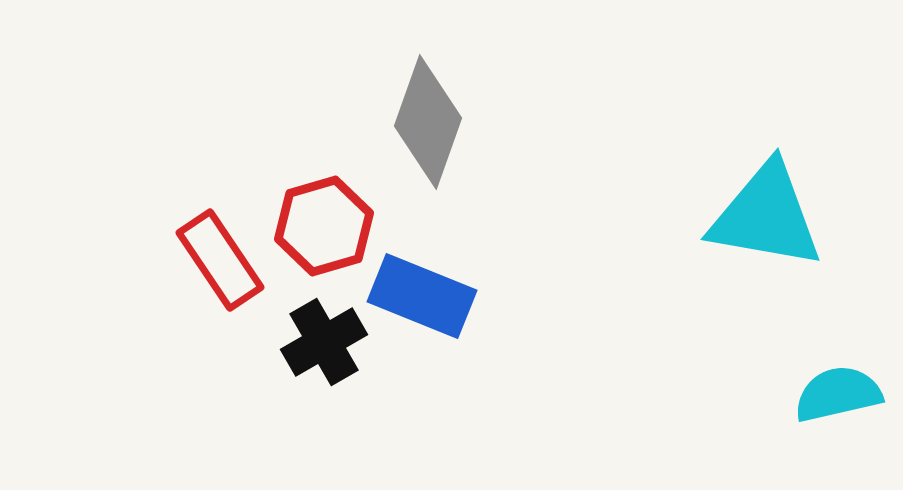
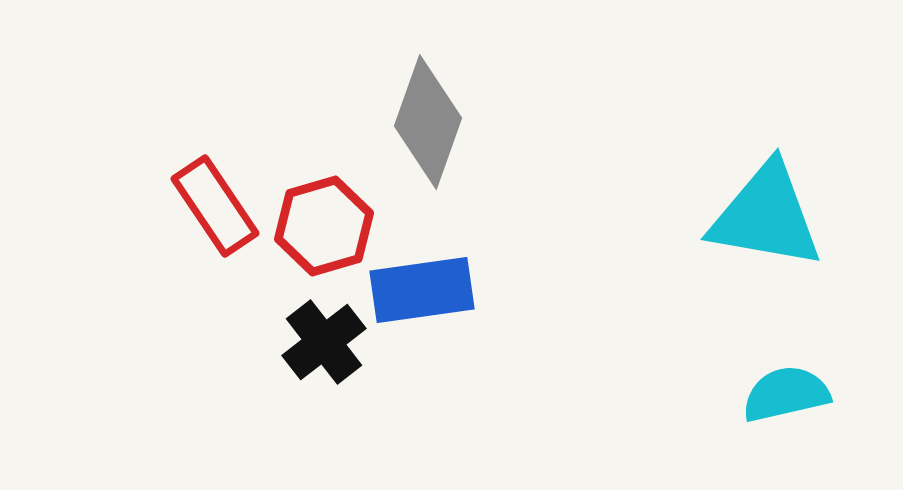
red rectangle: moved 5 px left, 54 px up
blue rectangle: moved 6 px up; rotated 30 degrees counterclockwise
black cross: rotated 8 degrees counterclockwise
cyan semicircle: moved 52 px left
